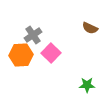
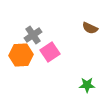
pink square: moved 1 px left, 1 px up; rotated 12 degrees clockwise
